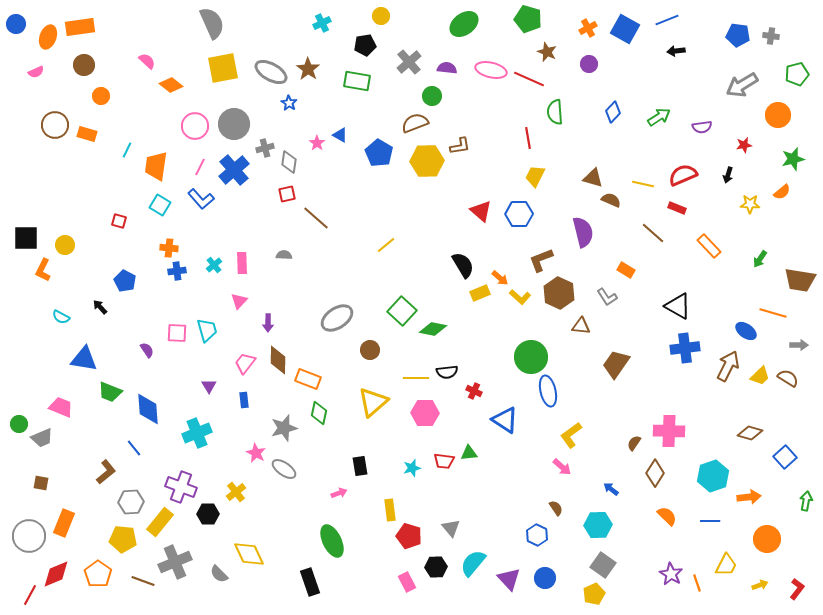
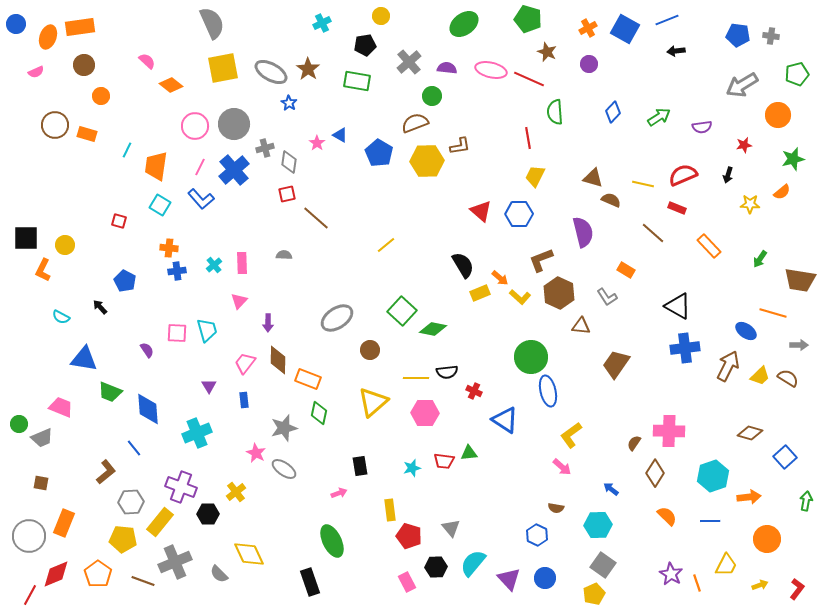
brown semicircle at (556, 508): rotated 133 degrees clockwise
